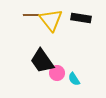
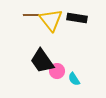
black rectangle: moved 4 px left
pink circle: moved 2 px up
